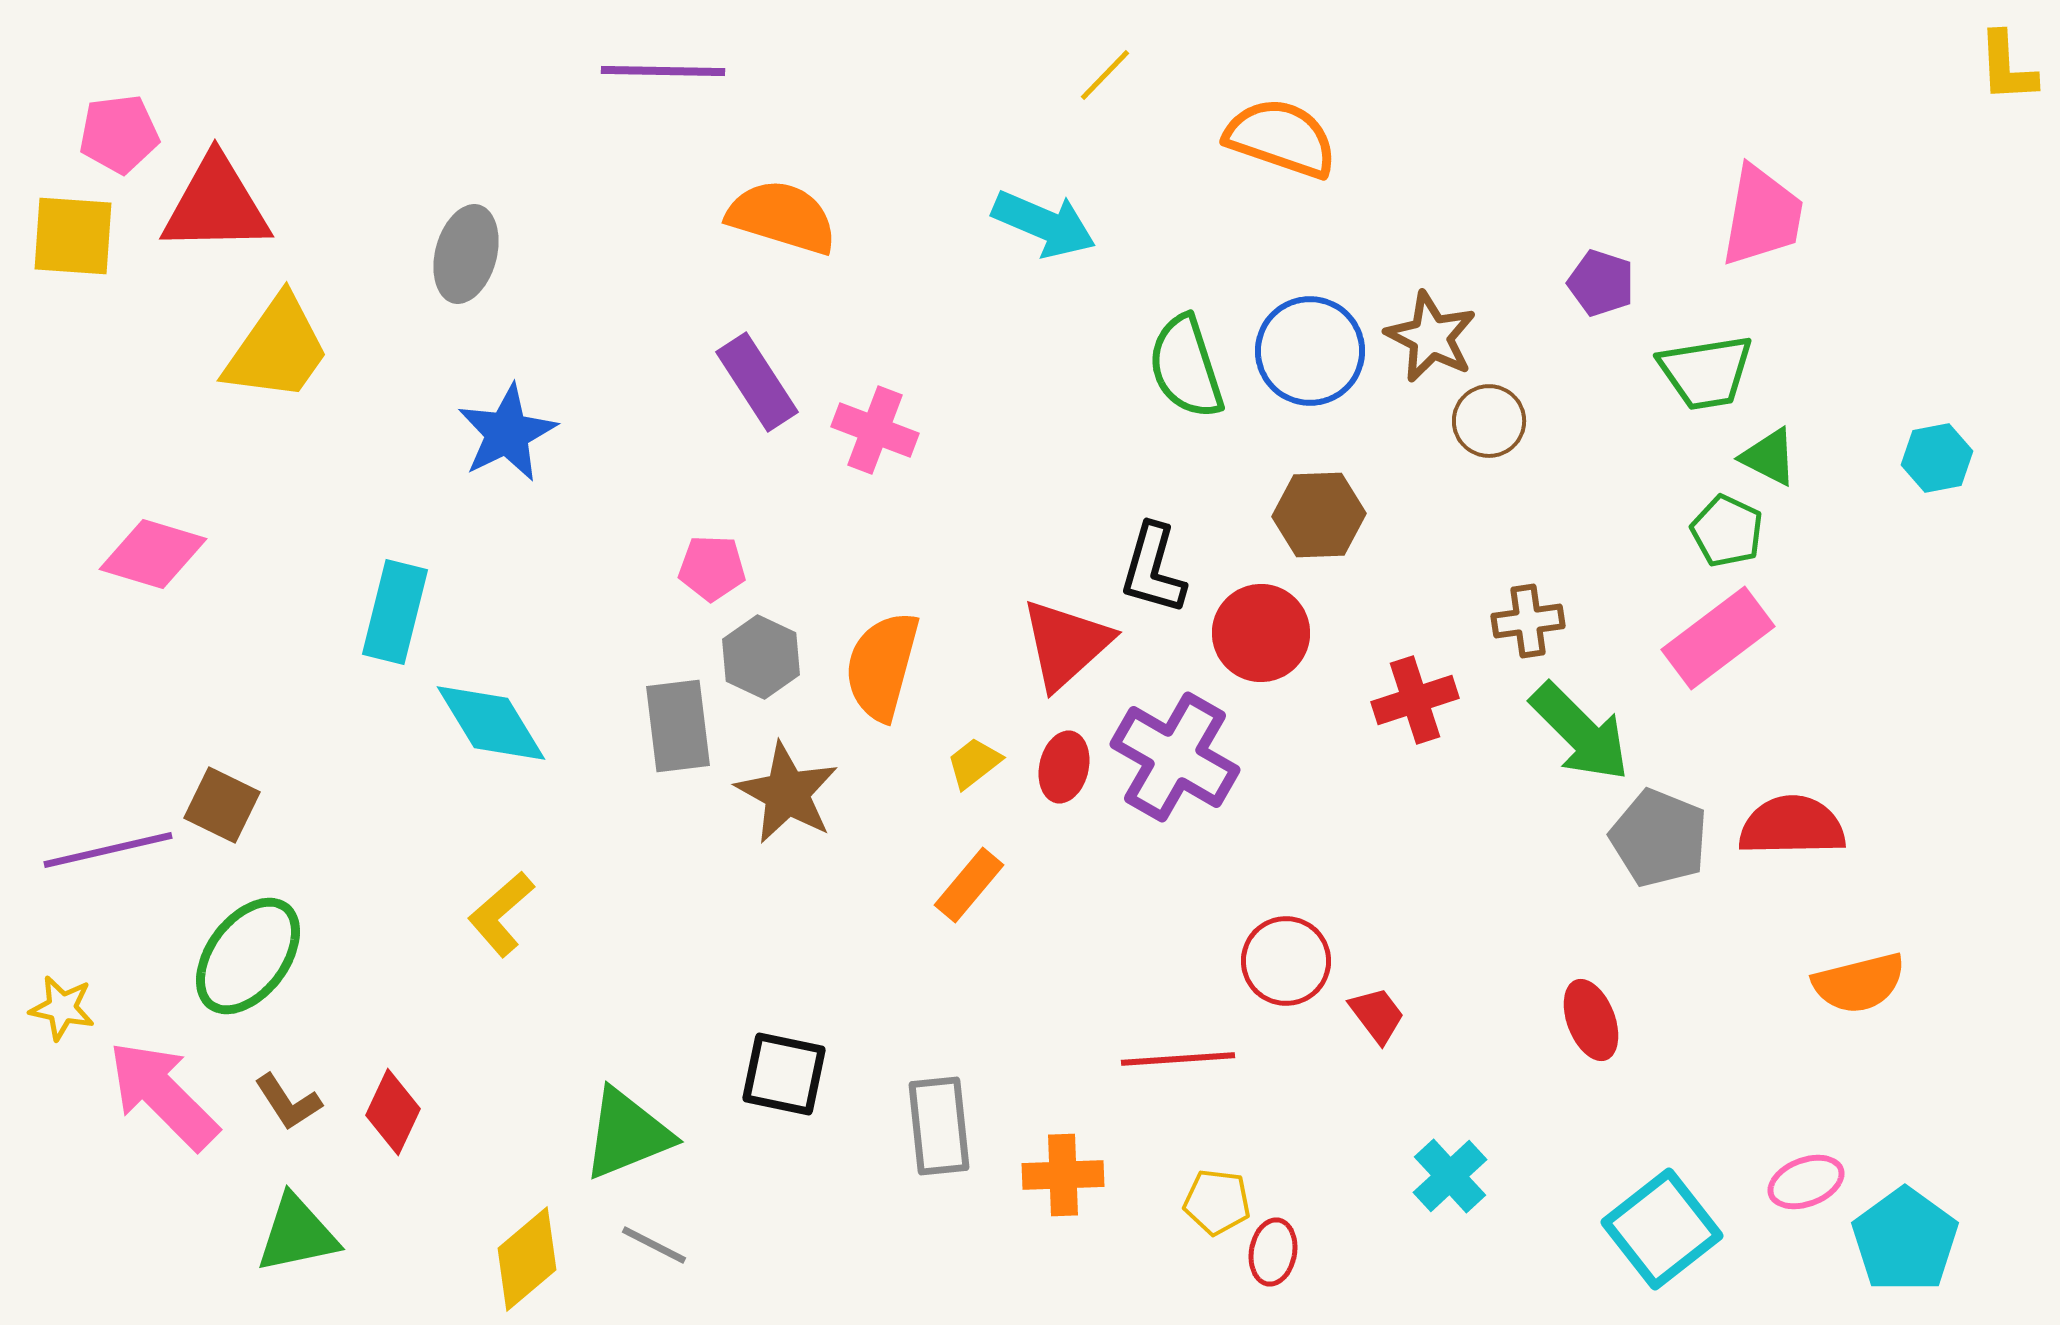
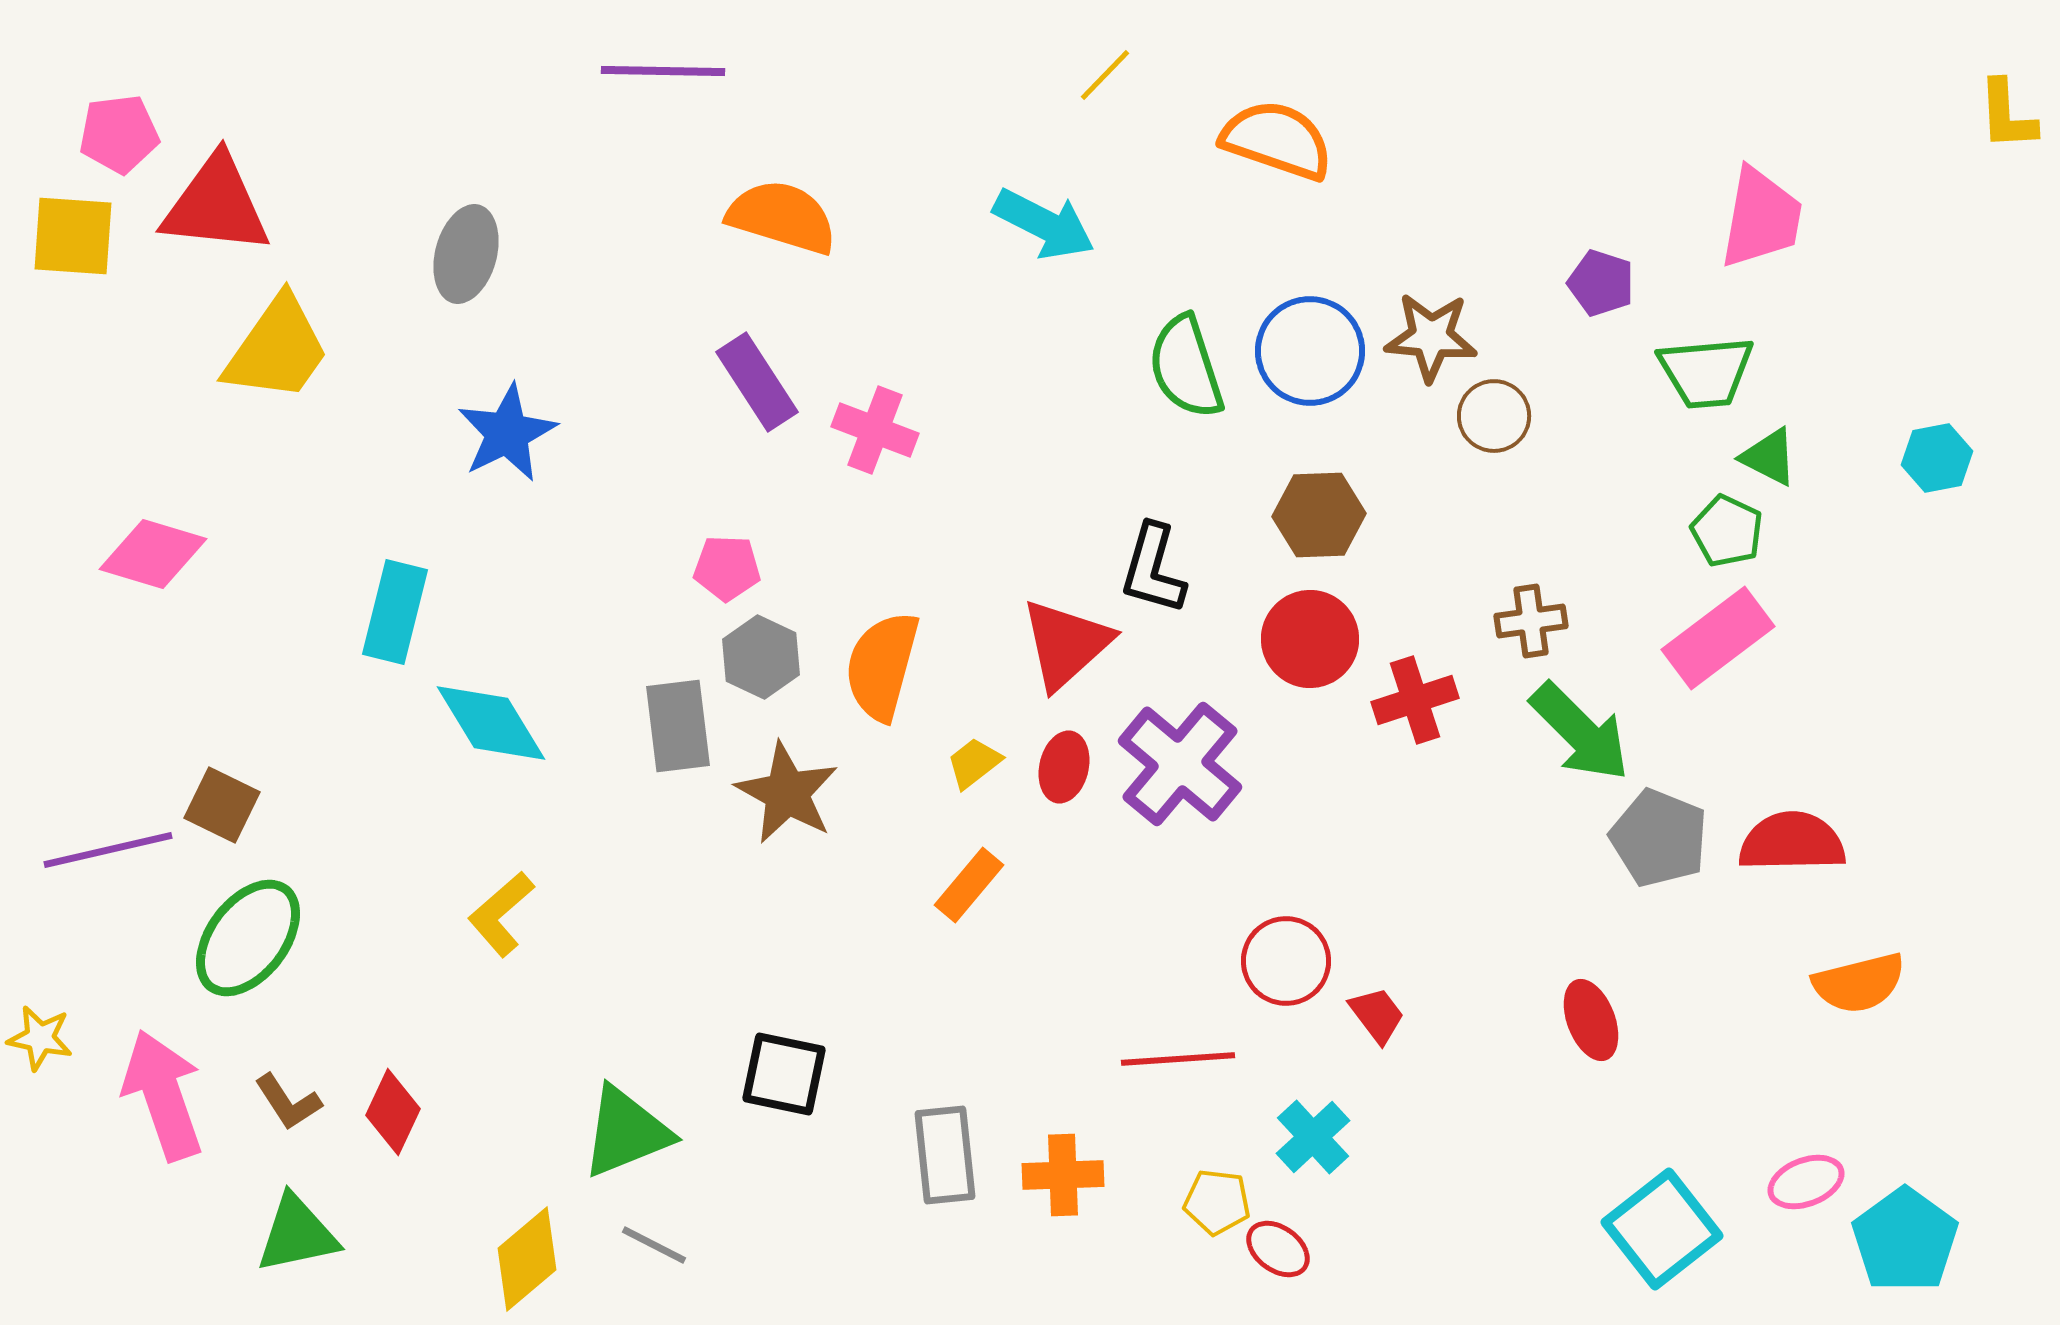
yellow L-shape at (2007, 67): moved 48 px down
orange semicircle at (1281, 138): moved 4 px left, 2 px down
red triangle at (216, 205): rotated 7 degrees clockwise
pink trapezoid at (1762, 216): moved 1 px left, 2 px down
cyan arrow at (1044, 224): rotated 4 degrees clockwise
brown star at (1431, 337): rotated 22 degrees counterclockwise
green trapezoid at (1706, 372): rotated 4 degrees clockwise
brown circle at (1489, 421): moved 5 px right, 5 px up
pink pentagon at (712, 568): moved 15 px right
brown cross at (1528, 621): moved 3 px right
red circle at (1261, 633): moved 49 px right, 6 px down
purple cross at (1175, 757): moved 5 px right, 7 px down; rotated 10 degrees clockwise
red semicircle at (1792, 826): moved 16 px down
green ellipse at (248, 956): moved 18 px up
yellow star at (62, 1008): moved 22 px left, 30 px down
pink arrow at (163, 1095): rotated 26 degrees clockwise
gray rectangle at (939, 1126): moved 6 px right, 29 px down
green triangle at (627, 1134): moved 1 px left, 2 px up
cyan cross at (1450, 1176): moved 137 px left, 39 px up
red ellipse at (1273, 1252): moved 5 px right, 3 px up; rotated 64 degrees counterclockwise
